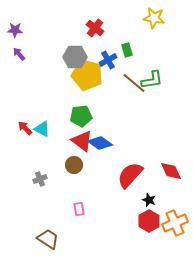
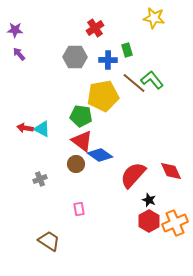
red cross: rotated 18 degrees clockwise
blue cross: rotated 30 degrees clockwise
yellow pentagon: moved 16 px right, 21 px down; rotated 24 degrees counterclockwise
green L-shape: rotated 120 degrees counterclockwise
green pentagon: rotated 15 degrees clockwise
red arrow: rotated 35 degrees counterclockwise
blue diamond: moved 12 px down
brown circle: moved 2 px right, 1 px up
red semicircle: moved 3 px right
brown trapezoid: moved 1 px right, 2 px down
